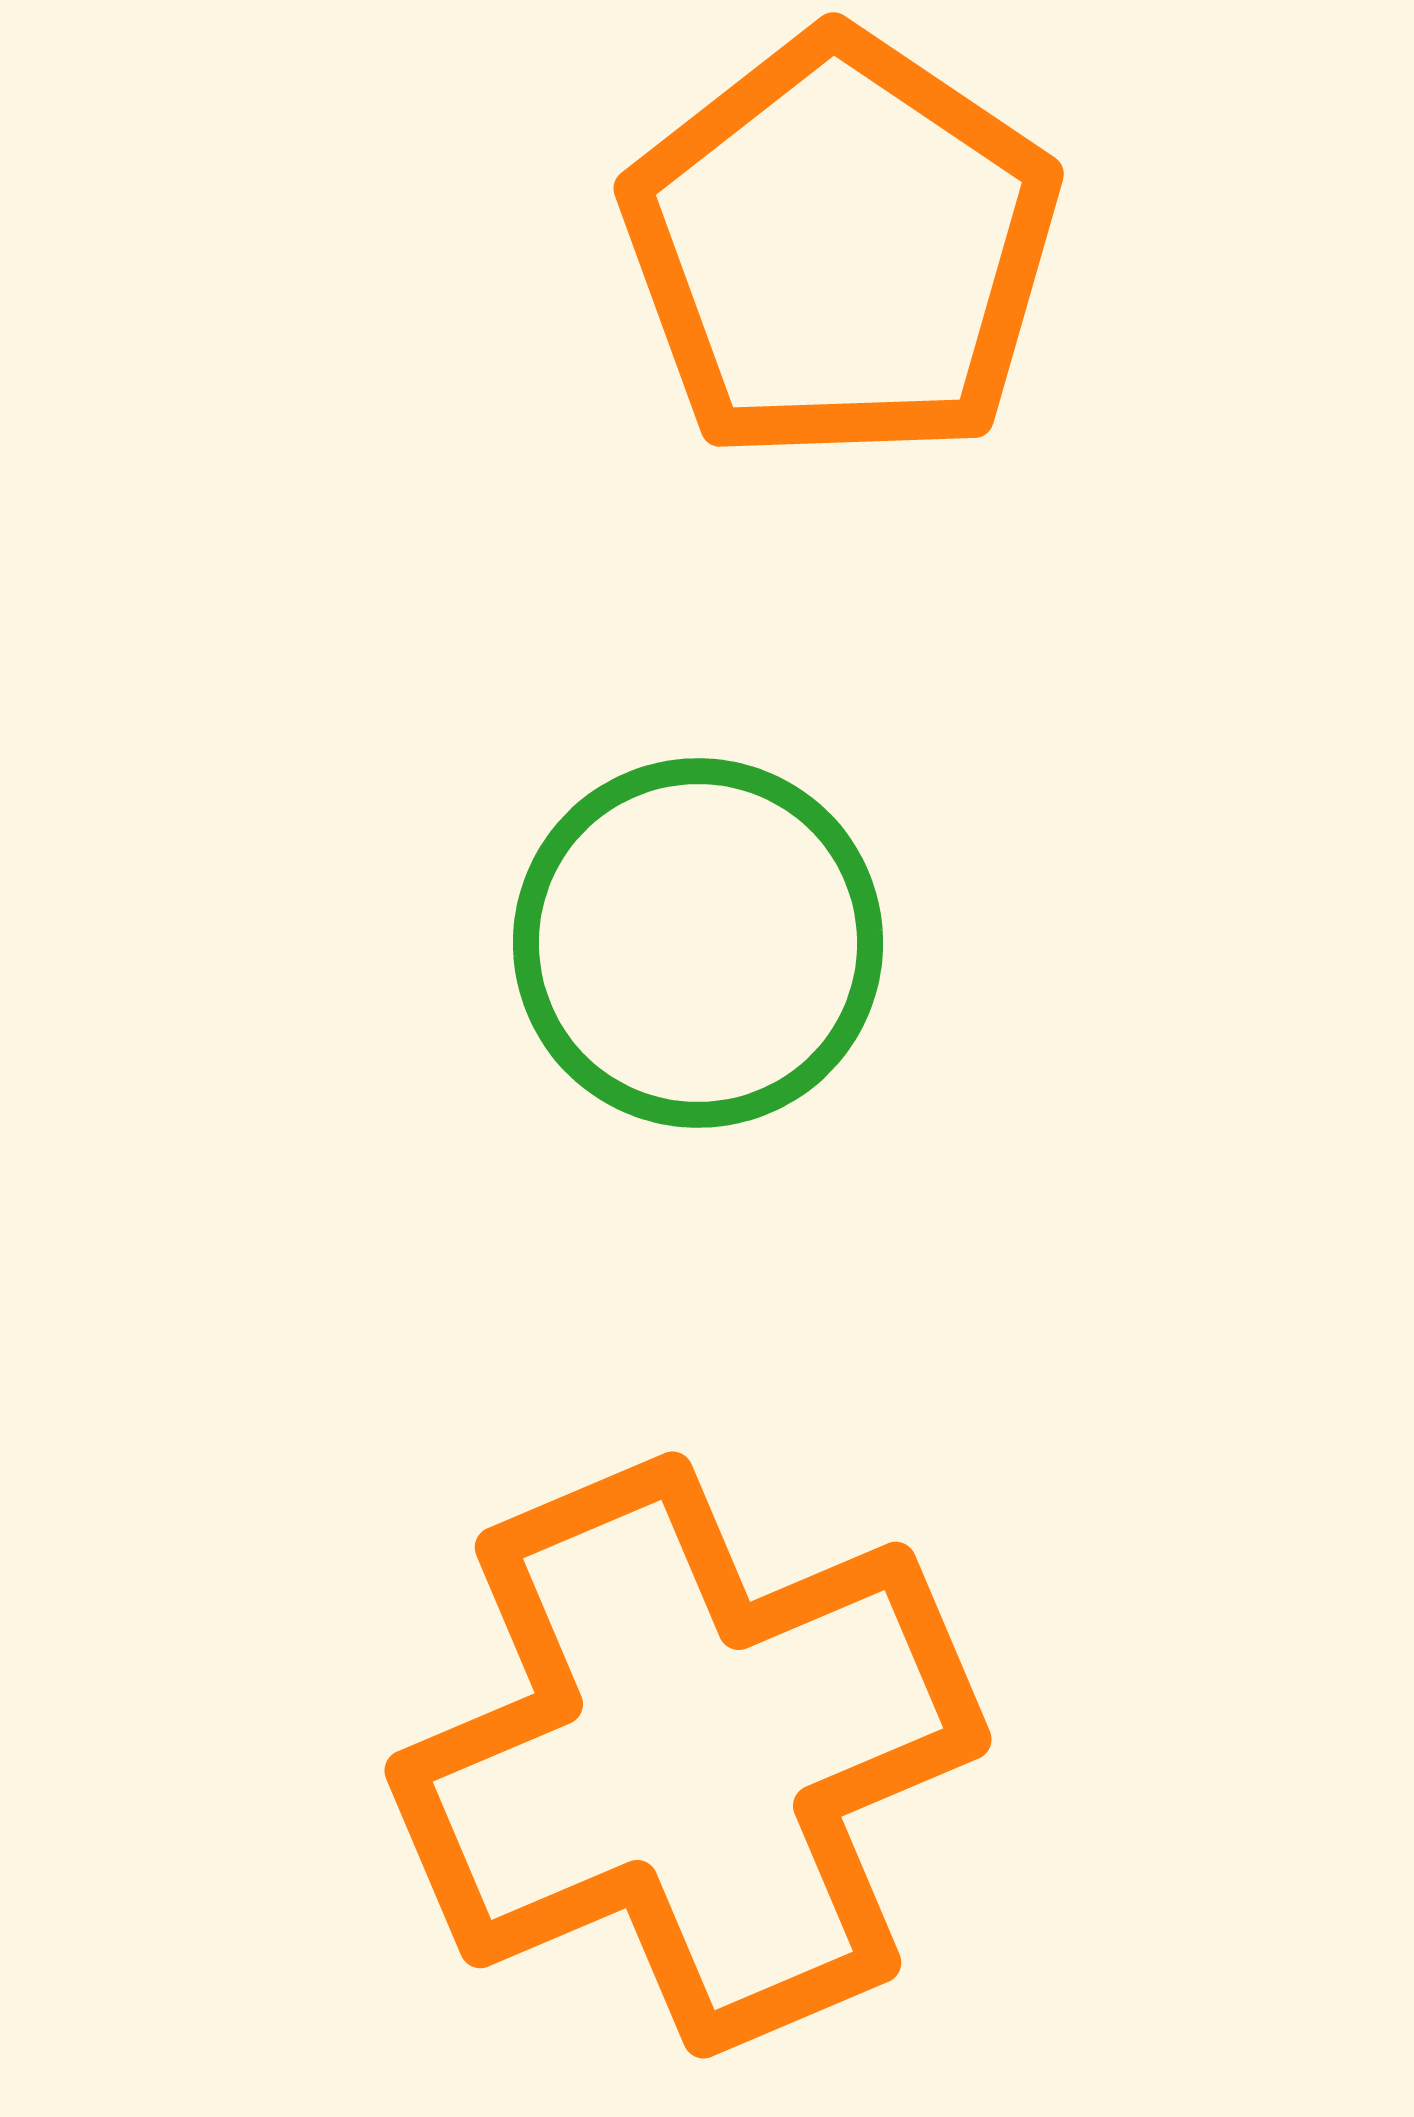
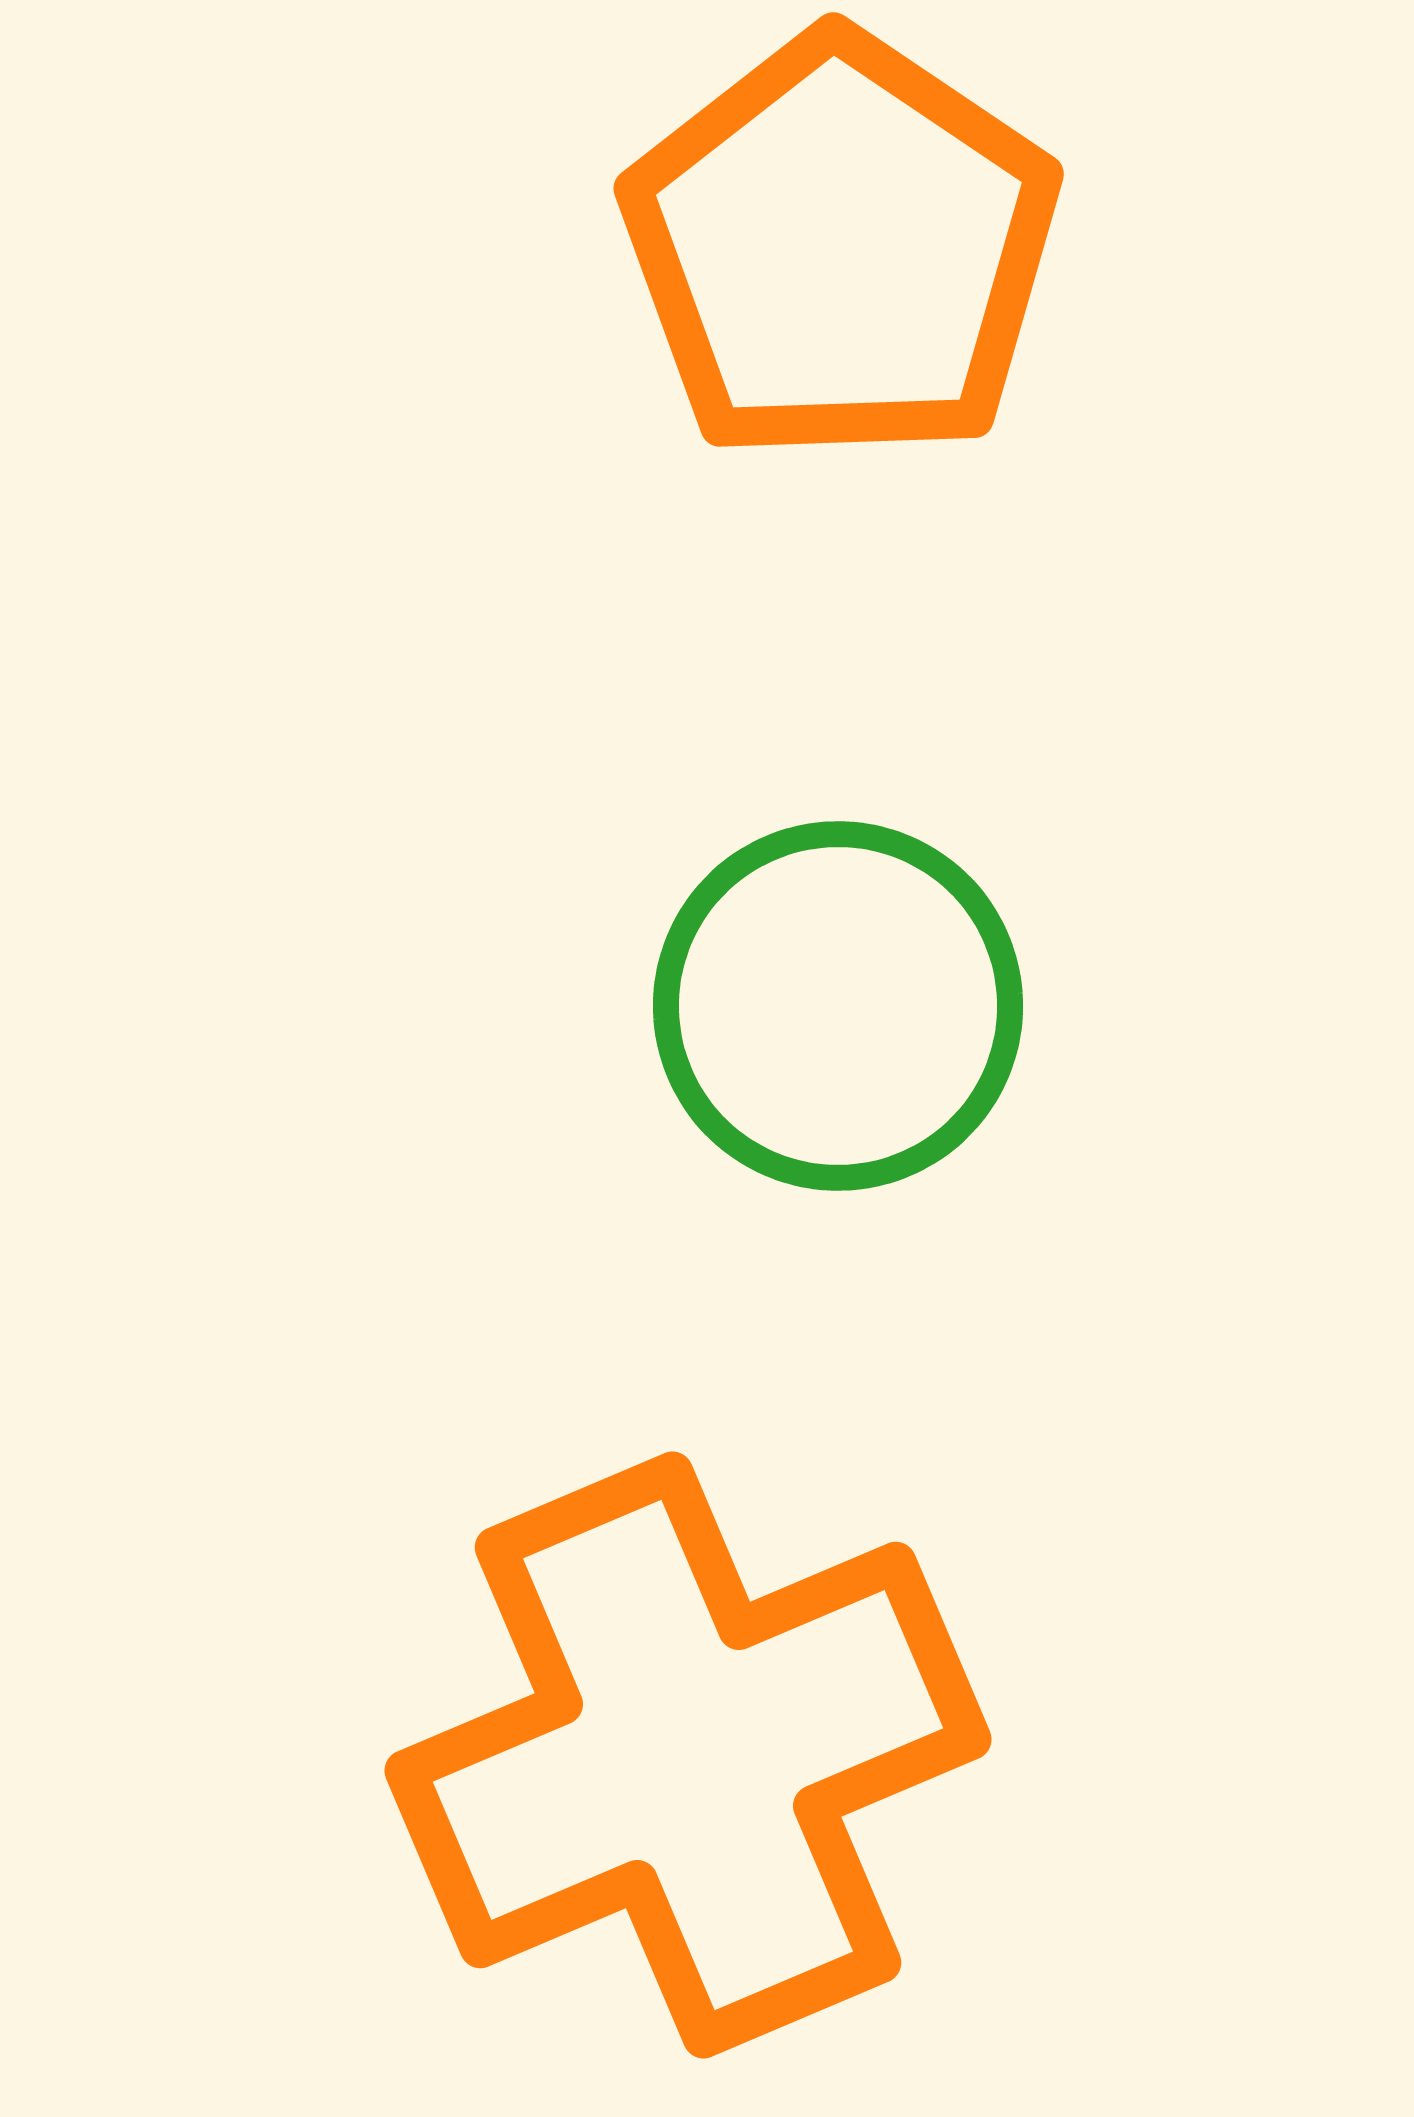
green circle: moved 140 px right, 63 px down
